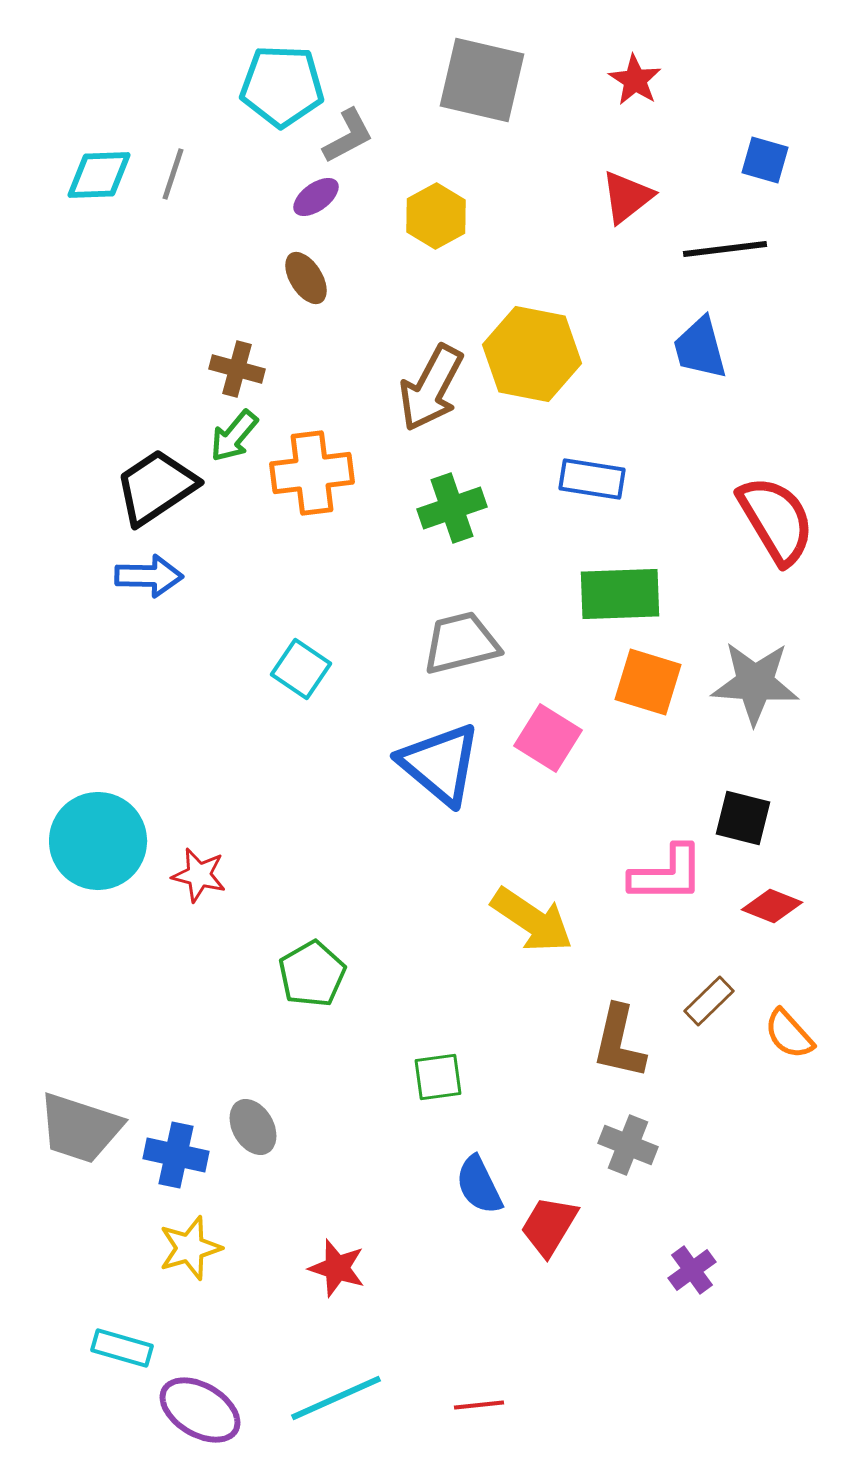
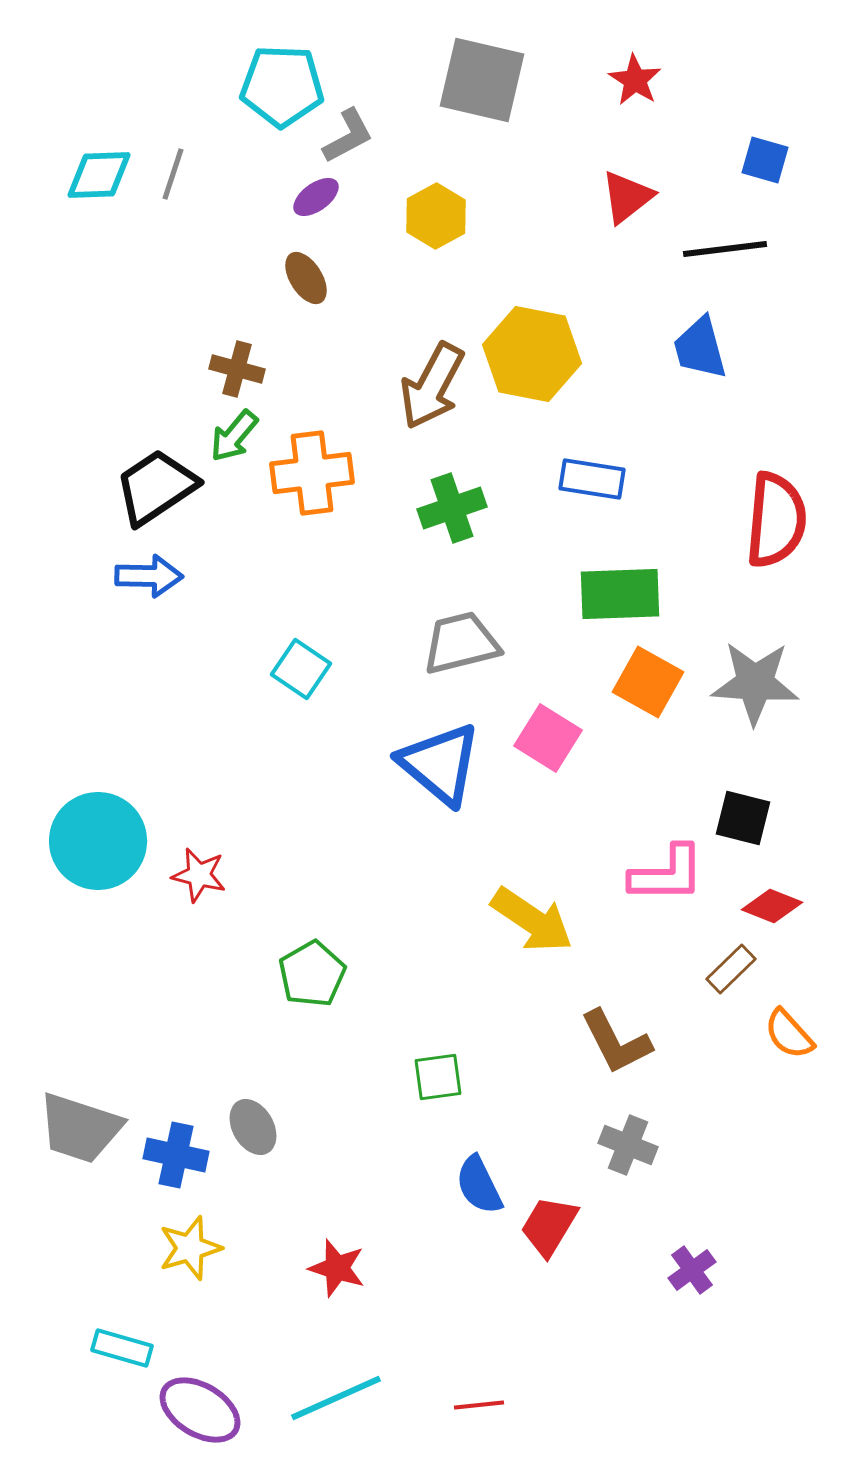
brown arrow at (431, 388): moved 1 px right, 2 px up
red semicircle at (776, 520): rotated 36 degrees clockwise
orange square at (648, 682): rotated 12 degrees clockwise
brown rectangle at (709, 1001): moved 22 px right, 32 px up
brown L-shape at (619, 1042): moved 3 px left; rotated 40 degrees counterclockwise
